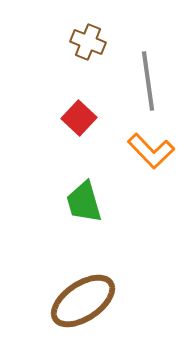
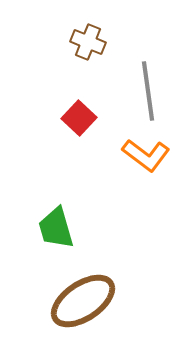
gray line: moved 10 px down
orange L-shape: moved 5 px left, 4 px down; rotated 9 degrees counterclockwise
green trapezoid: moved 28 px left, 26 px down
